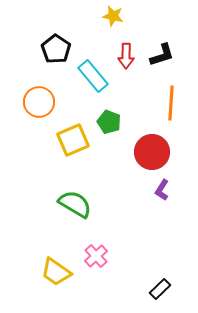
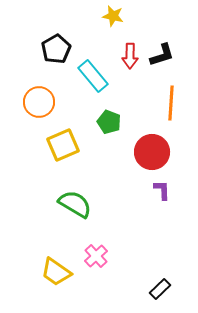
black pentagon: rotated 8 degrees clockwise
red arrow: moved 4 px right
yellow square: moved 10 px left, 5 px down
purple L-shape: rotated 145 degrees clockwise
